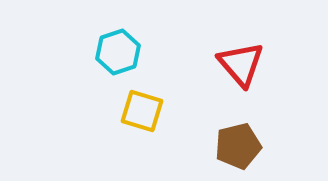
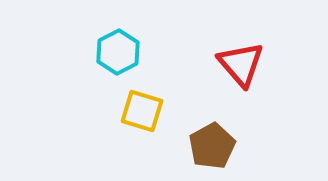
cyan hexagon: rotated 9 degrees counterclockwise
brown pentagon: moved 26 px left; rotated 15 degrees counterclockwise
